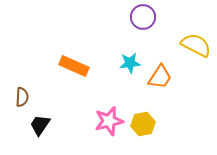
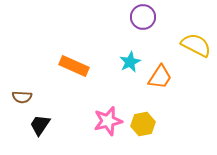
cyan star: moved 1 px up; rotated 20 degrees counterclockwise
brown semicircle: rotated 90 degrees clockwise
pink star: moved 1 px left
